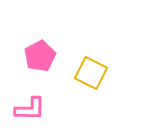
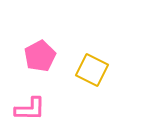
yellow square: moved 1 px right, 3 px up
